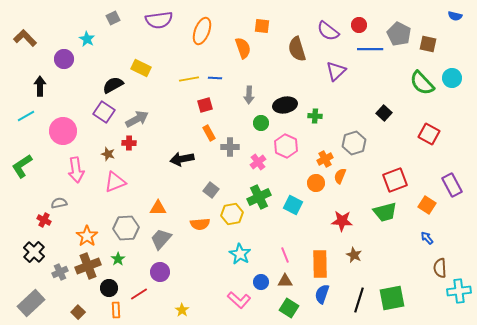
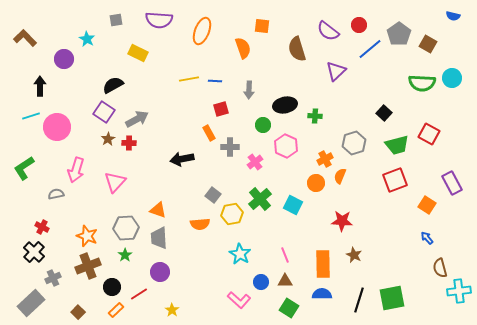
blue semicircle at (455, 16): moved 2 px left
gray square at (113, 18): moved 3 px right, 2 px down; rotated 16 degrees clockwise
purple semicircle at (159, 20): rotated 12 degrees clockwise
gray pentagon at (399, 34): rotated 10 degrees clockwise
brown square at (428, 44): rotated 18 degrees clockwise
blue line at (370, 49): rotated 40 degrees counterclockwise
yellow rectangle at (141, 68): moved 3 px left, 15 px up
blue line at (215, 78): moved 3 px down
green semicircle at (422, 83): rotated 44 degrees counterclockwise
gray arrow at (249, 95): moved 5 px up
red square at (205, 105): moved 16 px right, 4 px down
cyan line at (26, 116): moved 5 px right; rotated 12 degrees clockwise
green circle at (261, 123): moved 2 px right, 2 px down
pink circle at (63, 131): moved 6 px left, 4 px up
brown star at (108, 154): moved 15 px up; rotated 24 degrees clockwise
pink cross at (258, 162): moved 3 px left
green L-shape at (22, 166): moved 2 px right, 2 px down
pink arrow at (76, 170): rotated 25 degrees clockwise
pink triangle at (115, 182): rotated 25 degrees counterclockwise
purple rectangle at (452, 185): moved 2 px up
gray square at (211, 190): moved 2 px right, 5 px down
green cross at (259, 197): moved 1 px right, 2 px down; rotated 15 degrees counterclockwise
gray semicircle at (59, 203): moved 3 px left, 9 px up
orange triangle at (158, 208): moved 2 px down; rotated 18 degrees clockwise
green trapezoid at (385, 212): moved 12 px right, 67 px up
red cross at (44, 220): moved 2 px left, 7 px down
orange star at (87, 236): rotated 15 degrees counterclockwise
gray trapezoid at (161, 239): moved 2 px left, 1 px up; rotated 45 degrees counterclockwise
green star at (118, 259): moved 7 px right, 4 px up
orange rectangle at (320, 264): moved 3 px right
brown semicircle at (440, 268): rotated 12 degrees counterclockwise
gray cross at (60, 272): moved 7 px left, 6 px down
black circle at (109, 288): moved 3 px right, 1 px up
blue semicircle at (322, 294): rotated 72 degrees clockwise
orange rectangle at (116, 310): rotated 49 degrees clockwise
yellow star at (182, 310): moved 10 px left
